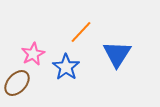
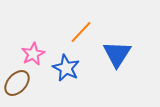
blue star: moved 1 px down; rotated 8 degrees counterclockwise
